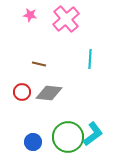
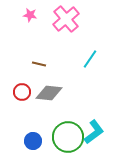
cyan line: rotated 30 degrees clockwise
cyan L-shape: moved 1 px right, 2 px up
blue circle: moved 1 px up
